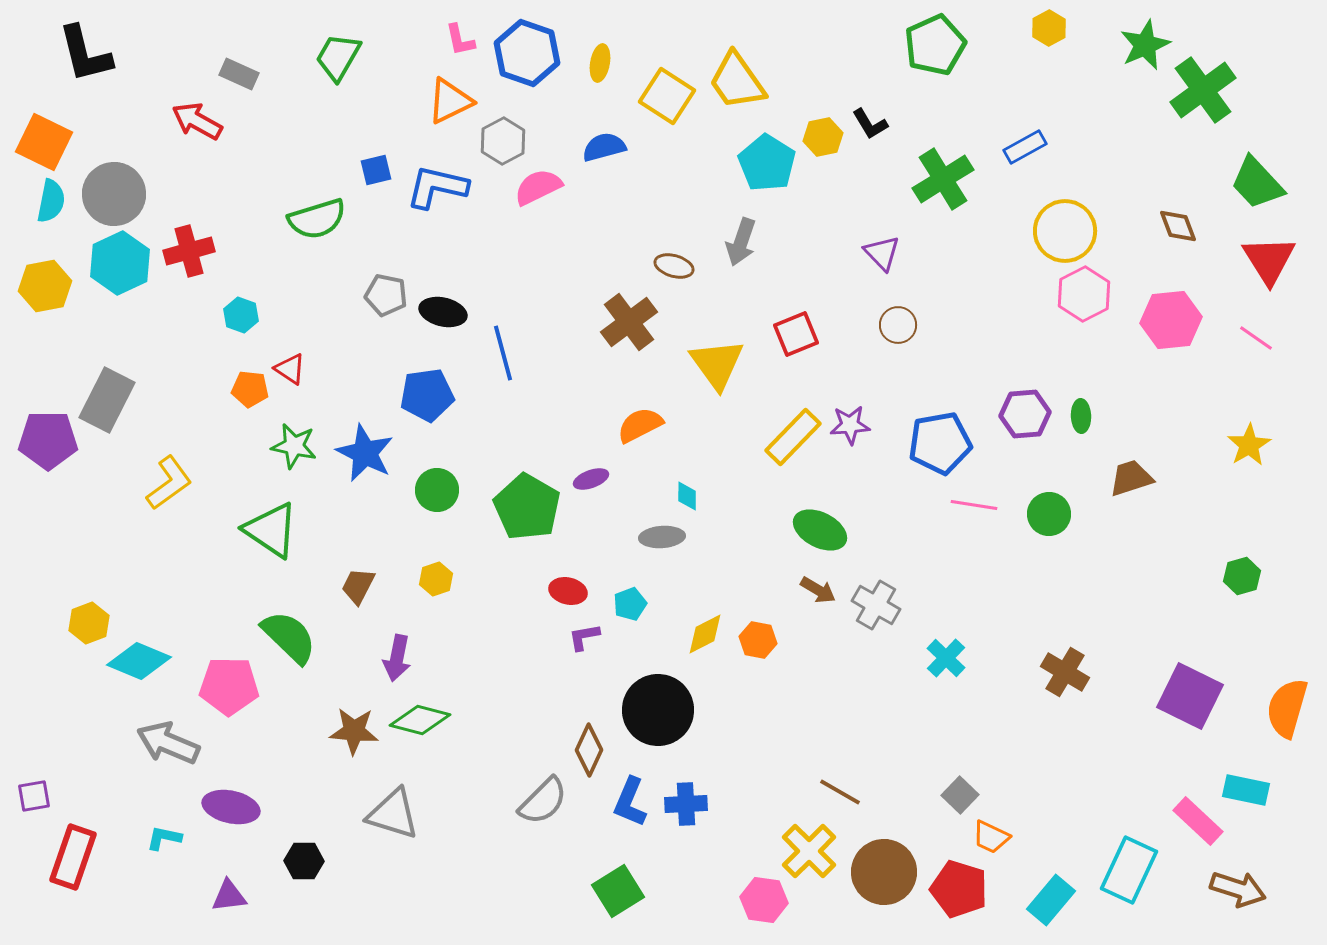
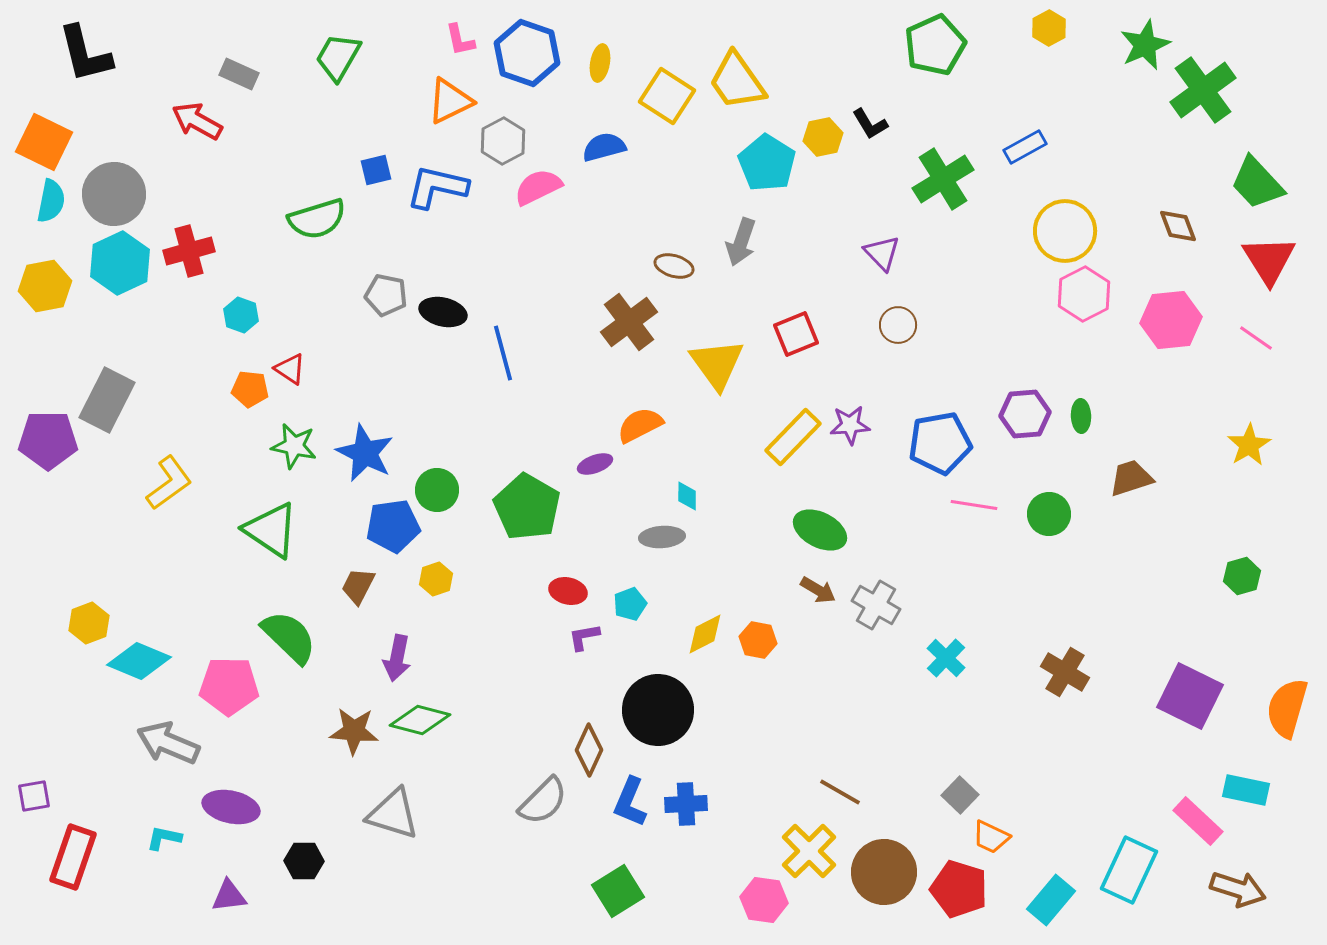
blue pentagon at (427, 395): moved 34 px left, 131 px down
purple ellipse at (591, 479): moved 4 px right, 15 px up
